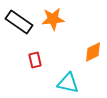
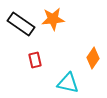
black rectangle: moved 2 px right, 2 px down
orange diamond: moved 6 px down; rotated 30 degrees counterclockwise
